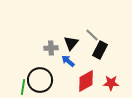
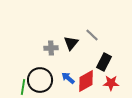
black rectangle: moved 4 px right, 12 px down
blue arrow: moved 17 px down
